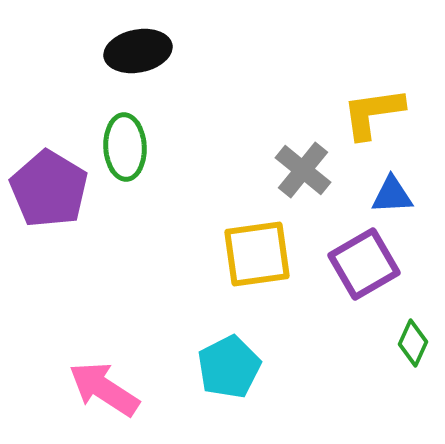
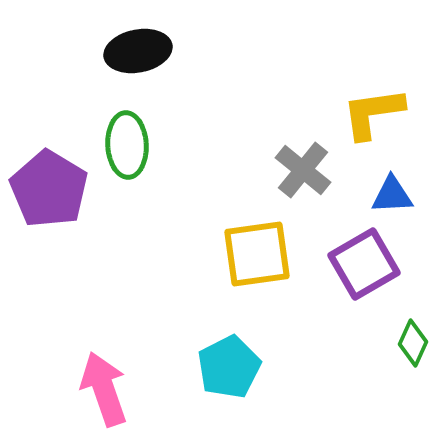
green ellipse: moved 2 px right, 2 px up
pink arrow: rotated 38 degrees clockwise
